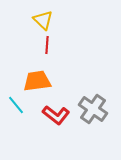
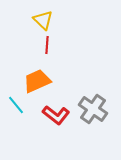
orange trapezoid: rotated 16 degrees counterclockwise
